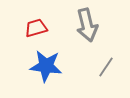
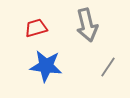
gray line: moved 2 px right
